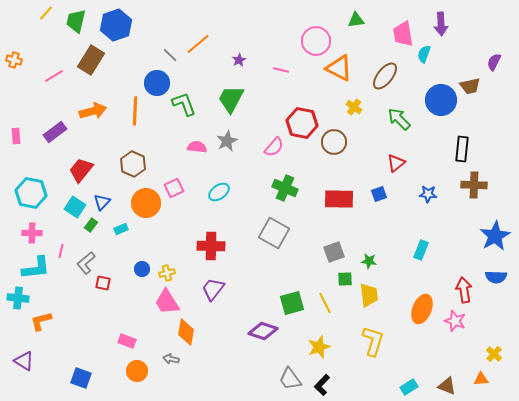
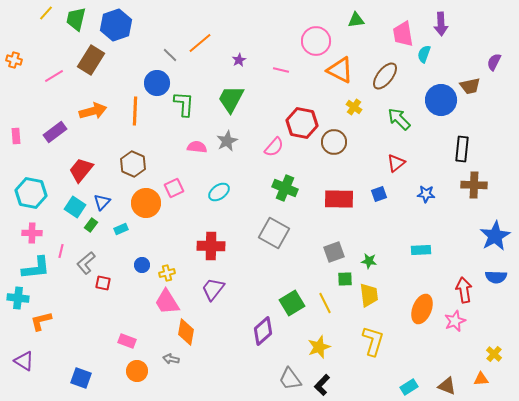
green trapezoid at (76, 21): moved 2 px up
orange line at (198, 44): moved 2 px right, 1 px up
orange triangle at (339, 68): moved 1 px right, 2 px down
green L-shape at (184, 104): rotated 24 degrees clockwise
blue star at (428, 194): moved 2 px left
cyan rectangle at (421, 250): rotated 66 degrees clockwise
blue circle at (142, 269): moved 4 px up
green square at (292, 303): rotated 15 degrees counterclockwise
pink star at (455, 321): rotated 30 degrees clockwise
purple diamond at (263, 331): rotated 60 degrees counterclockwise
